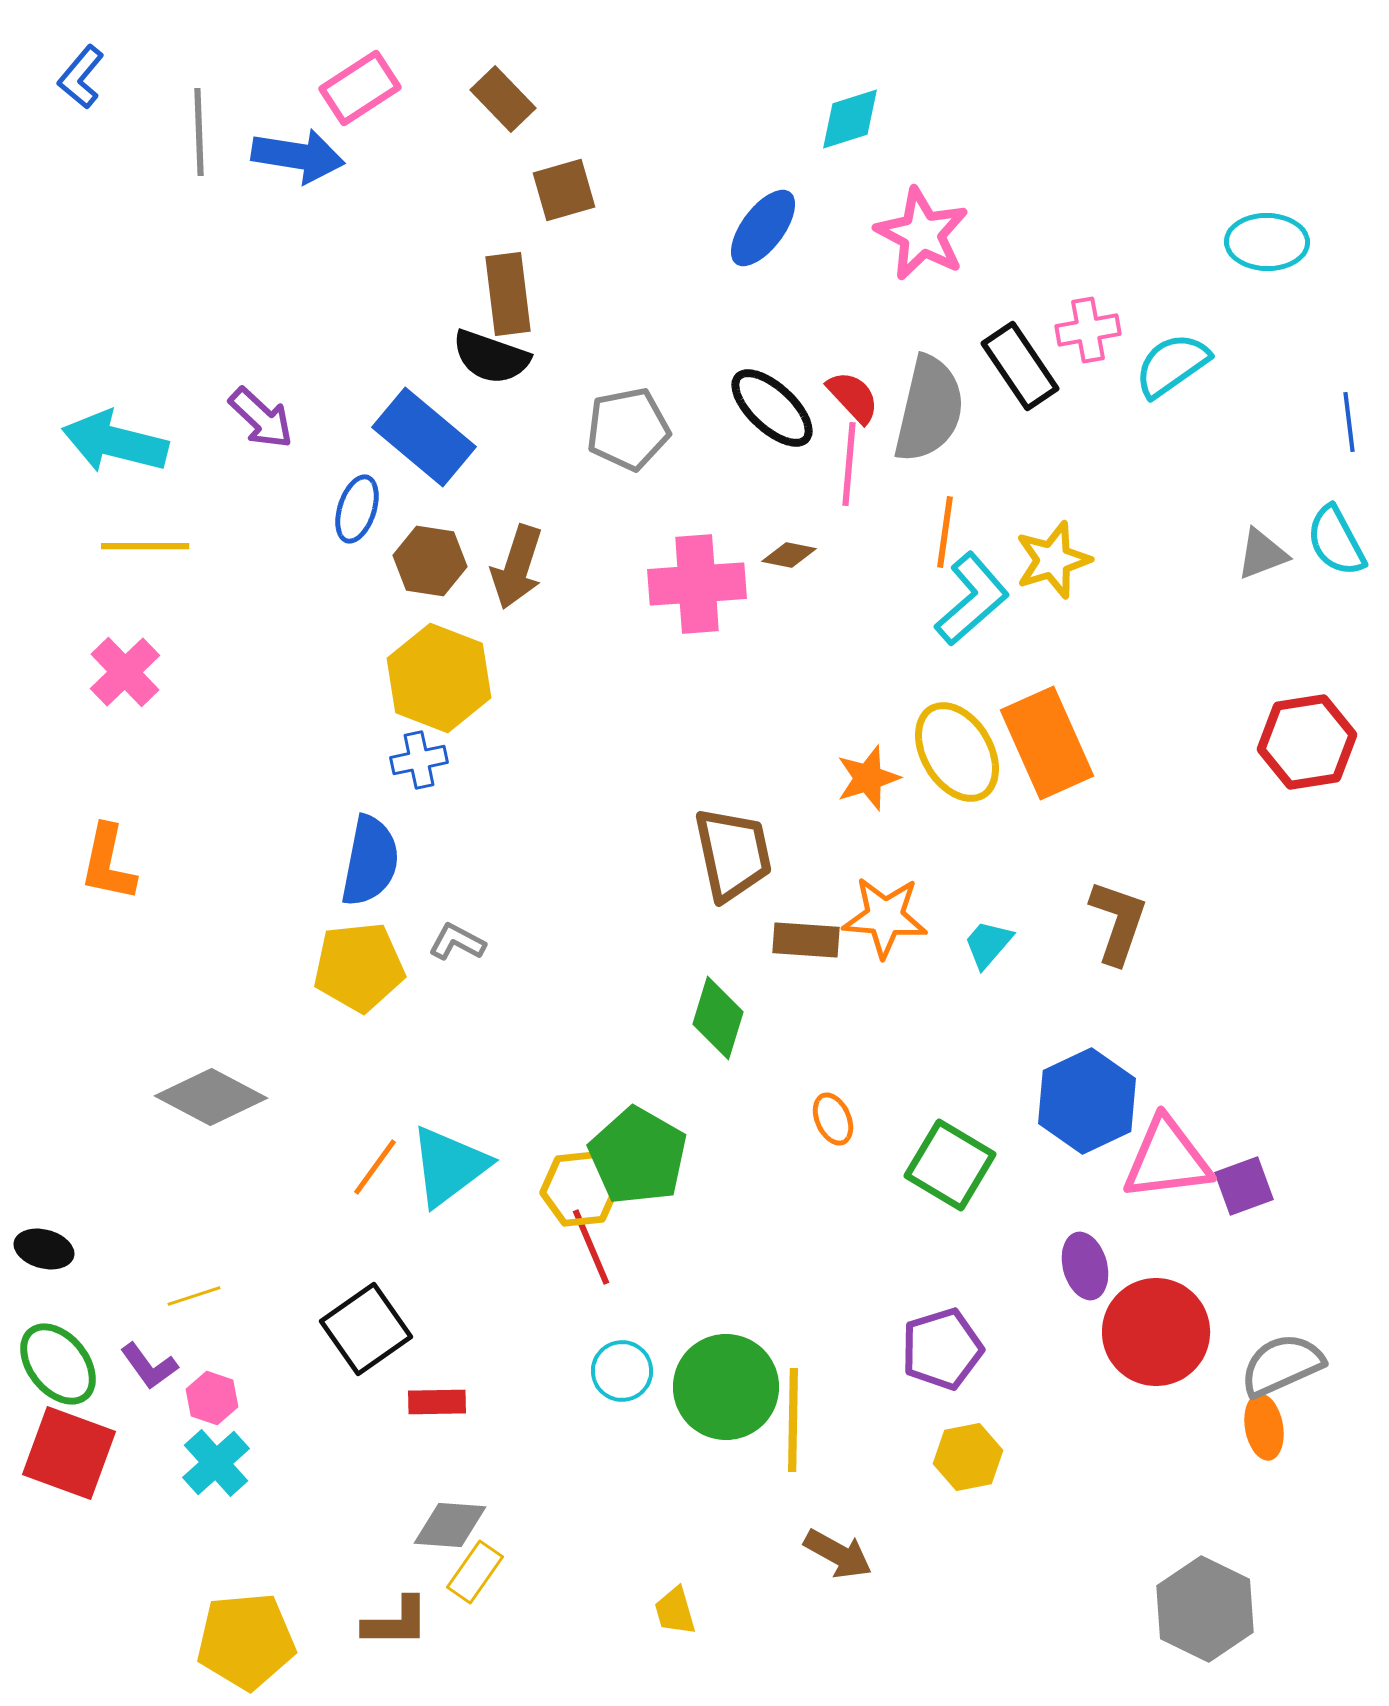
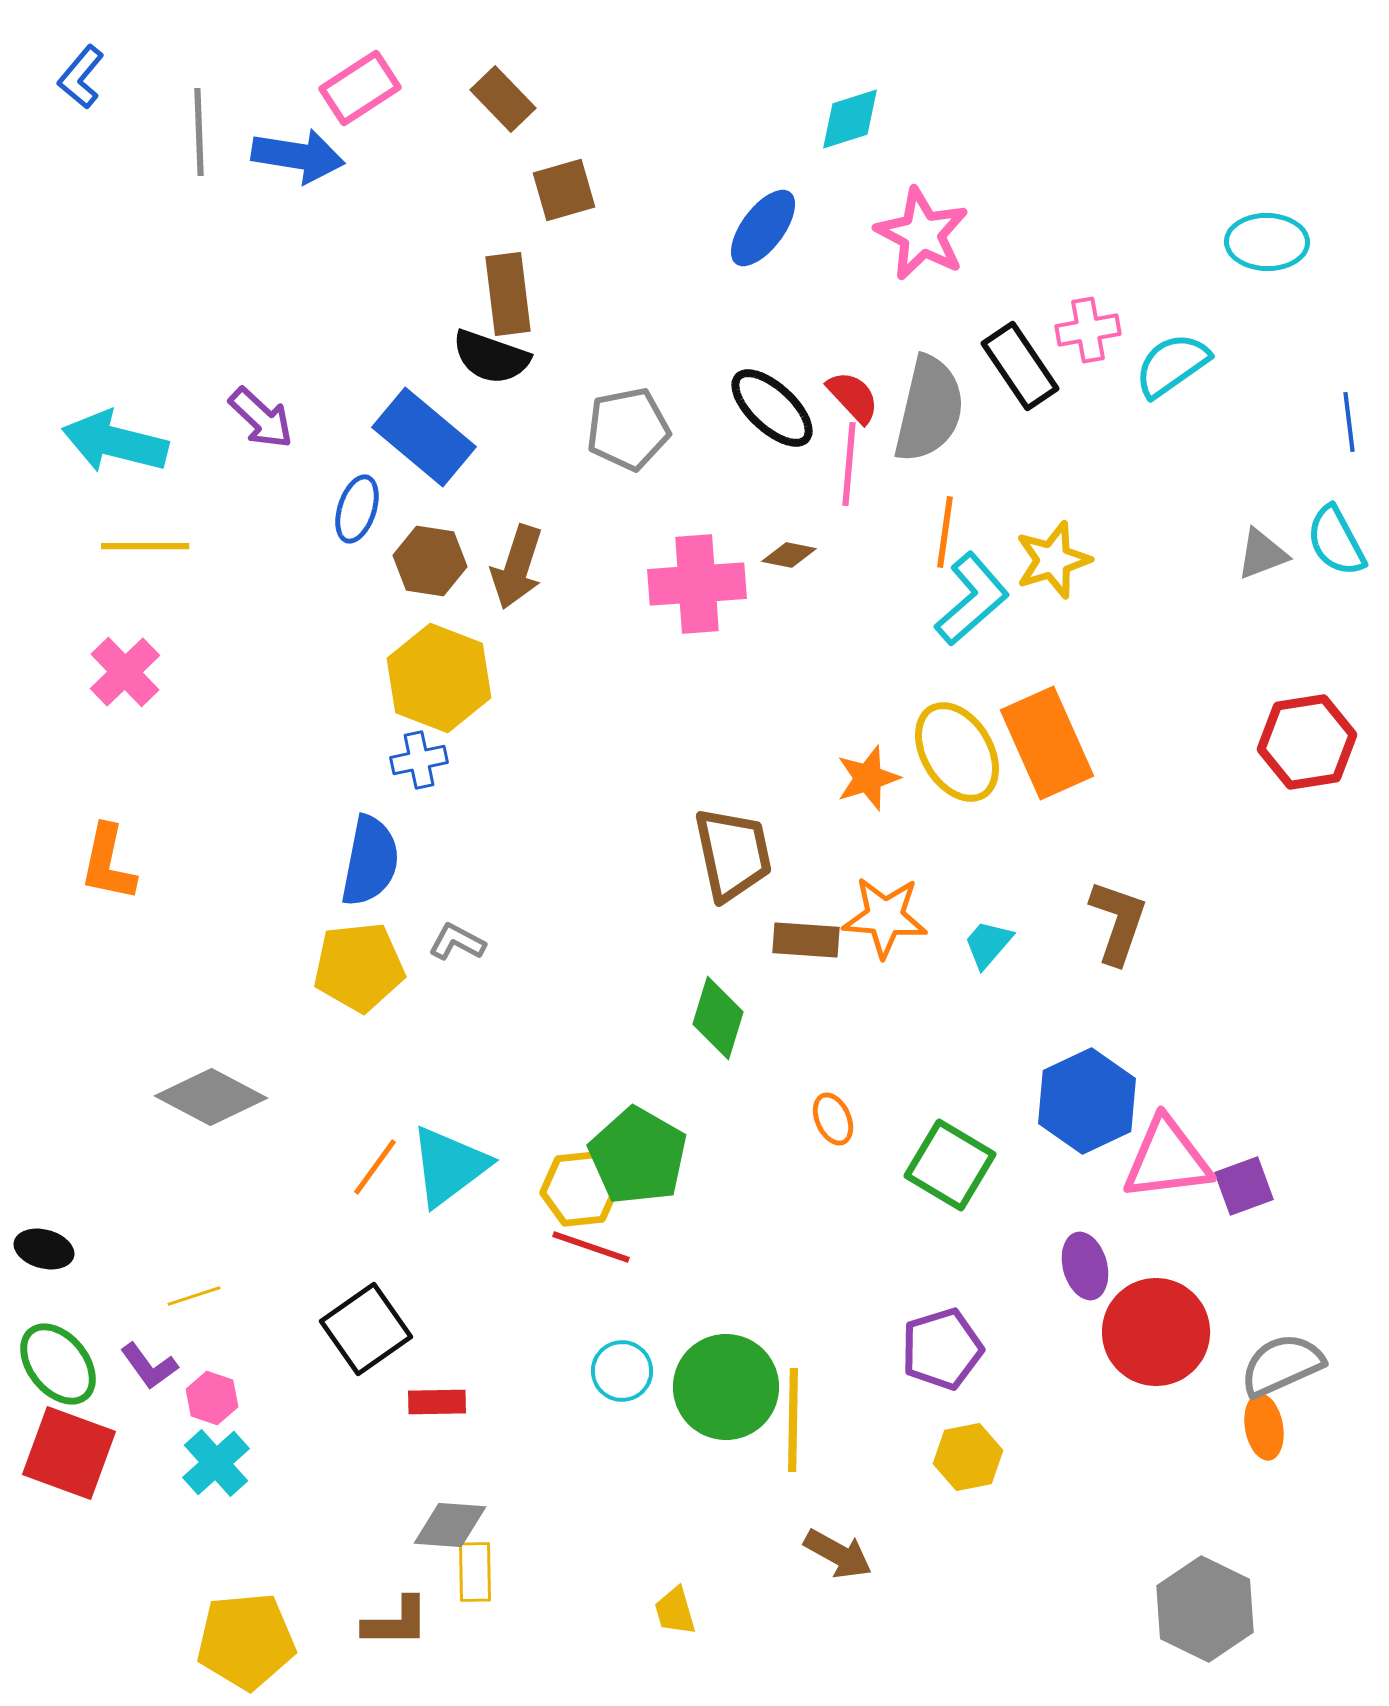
red line at (591, 1247): rotated 48 degrees counterclockwise
yellow rectangle at (475, 1572): rotated 36 degrees counterclockwise
